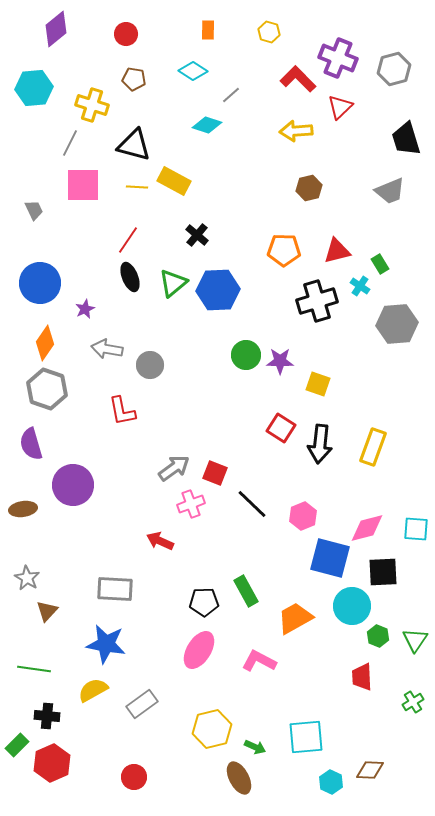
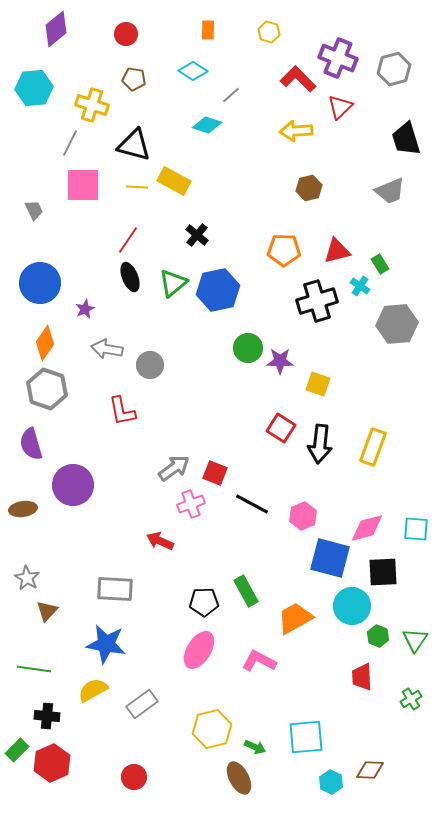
blue hexagon at (218, 290): rotated 9 degrees counterclockwise
green circle at (246, 355): moved 2 px right, 7 px up
black line at (252, 504): rotated 16 degrees counterclockwise
green cross at (413, 702): moved 2 px left, 3 px up
green rectangle at (17, 745): moved 5 px down
